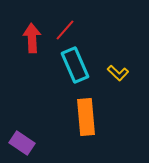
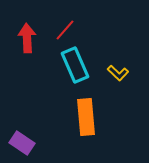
red arrow: moved 5 px left
